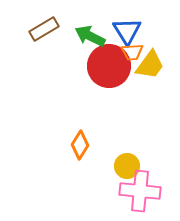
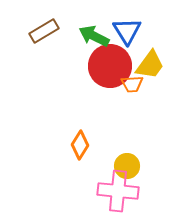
brown rectangle: moved 2 px down
green arrow: moved 4 px right
orange trapezoid: moved 32 px down
red circle: moved 1 px right
pink cross: moved 22 px left
